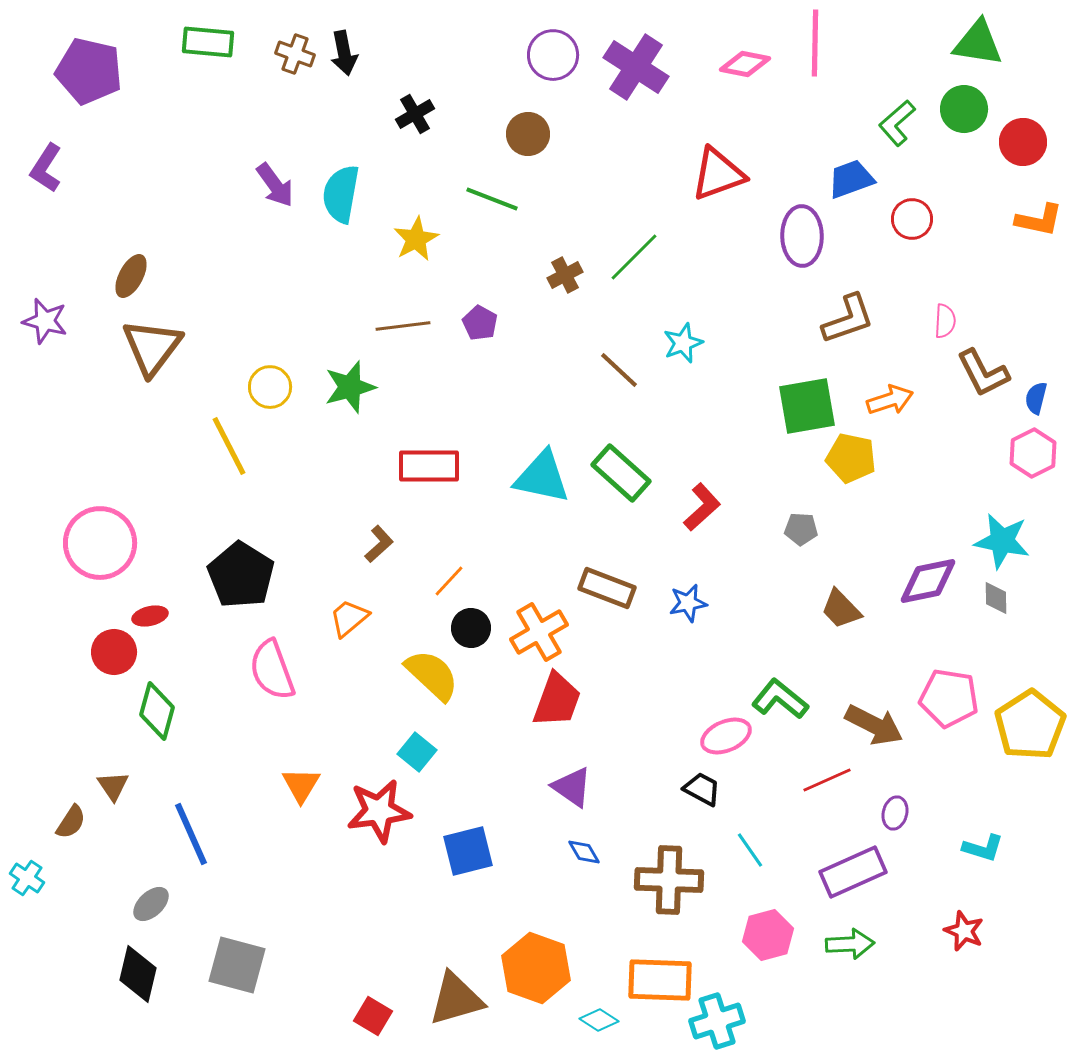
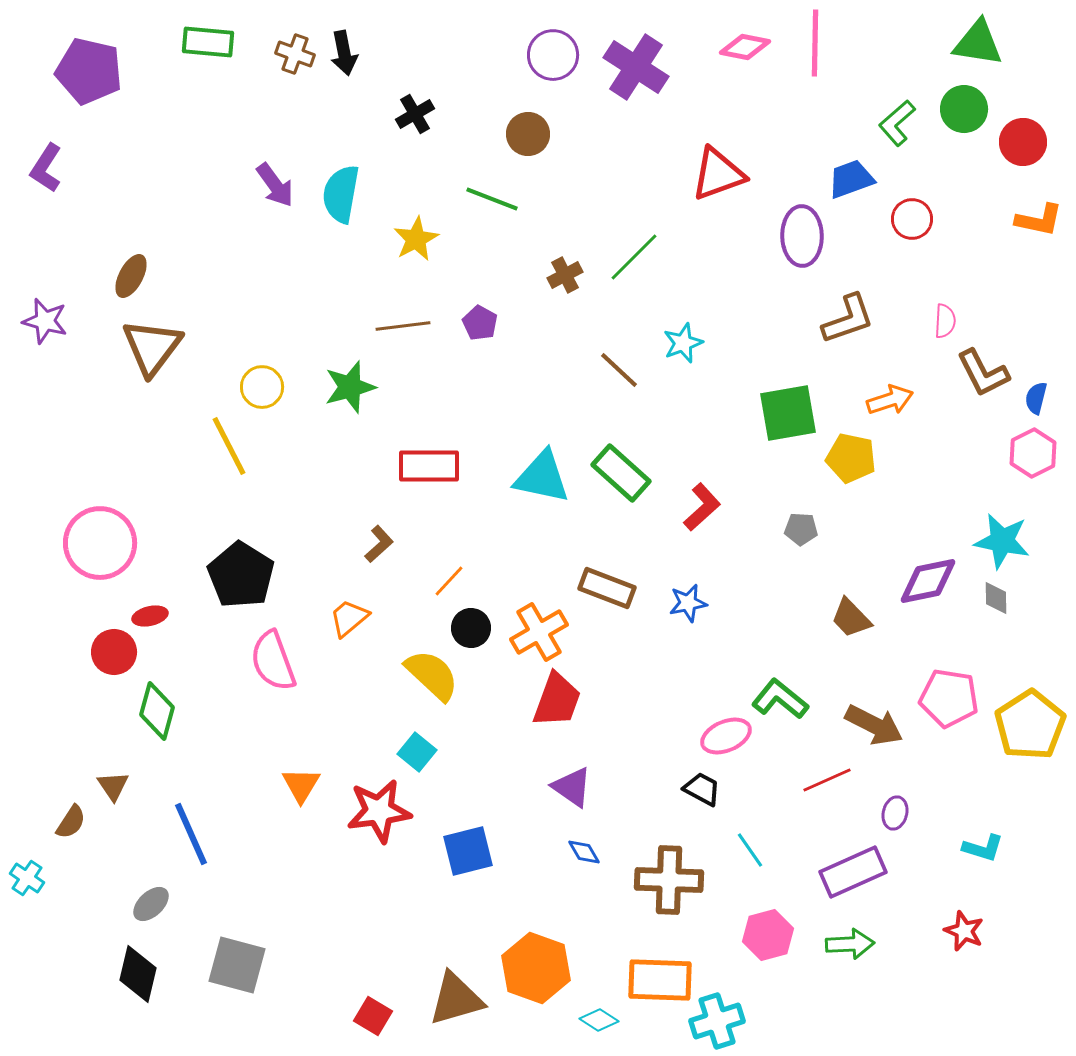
pink diamond at (745, 64): moved 17 px up
yellow circle at (270, 387): moved 8 px left
green square at (807, 406): moved 19 px left, 7 px down
brown trapezoid at (841, 609): moved 10 px right, 9 px down
pink semicircle at (272, 670): moved 1 px right, 9 px up
